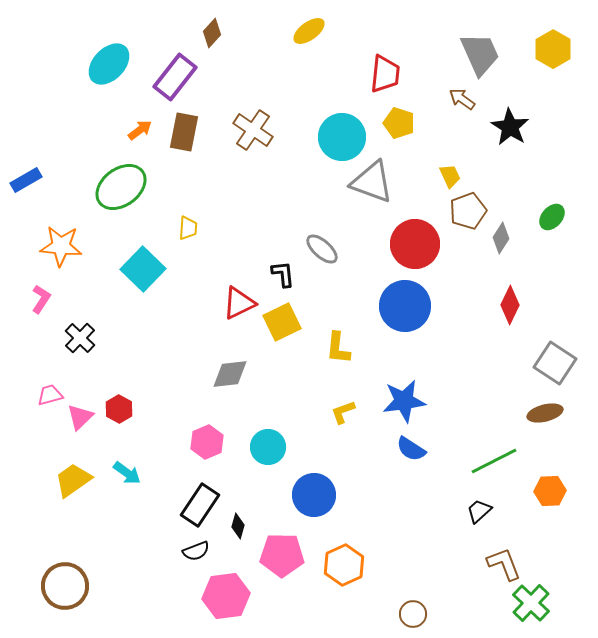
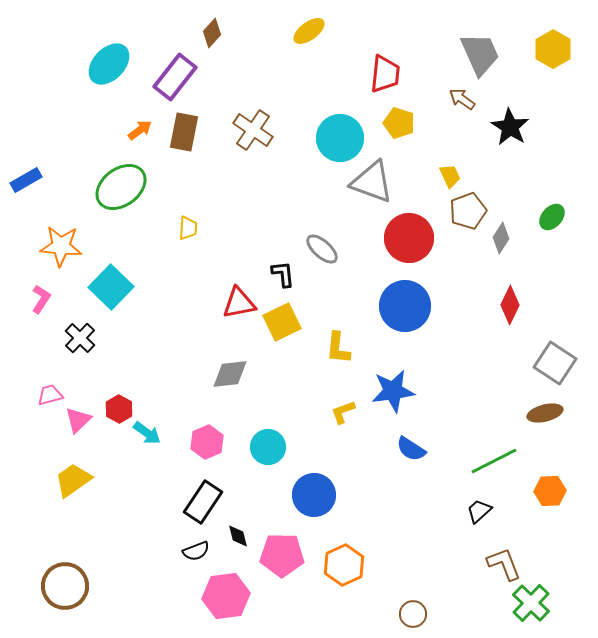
cyan circle at (342, 137): moved 2 px left, 1 px down
red circle at (415, 244): moved 6 px left, 6 px up
cyan square at (143, 269): moved 32 px left, 18 px down
red triangle at (239, 303): rotated 15 degrees clockwise
blue star at (404, 401): moved 11 px left, 10 px up
pink triangle at (80, 417): moved 2 px left, 3 px down
cyan arrow at (127, 473): moved 20 px right, 40 px up
black rectangle at (200, 505): moved 3 px right, 3 px up
black diamond at (238, 526): moved 10 px down; rotated 30 degrees counterclockwise
